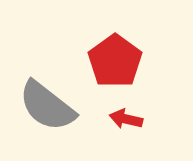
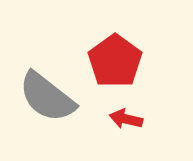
gray semicircle: moved 9 px up
